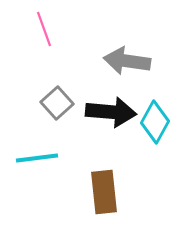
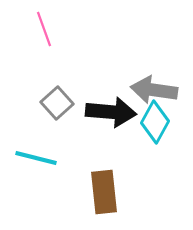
gray arrow: moved 27 px right, 29 px down
cyan line: moved 1 px left; rotated 21 degrees clockwise
